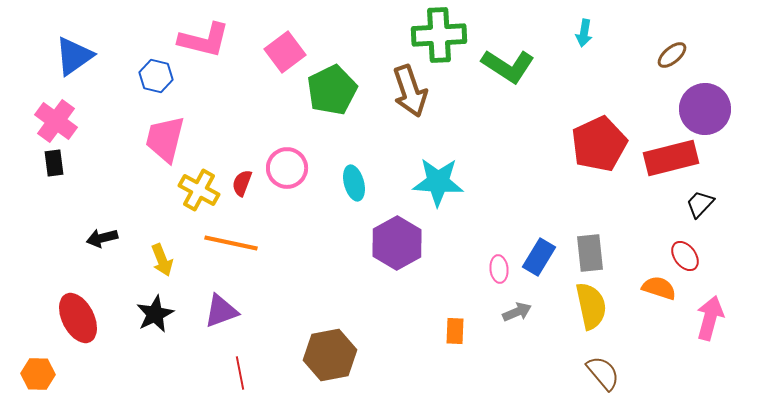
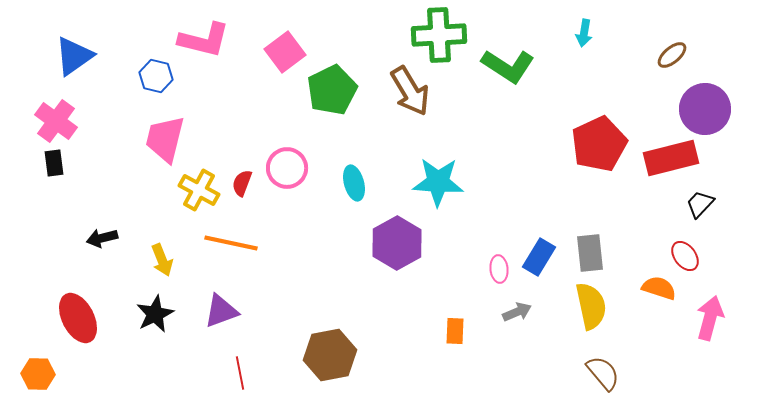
brown arrow at (410, 91): rotated 12 degrees counterclockwise
